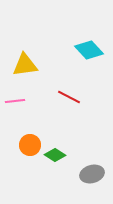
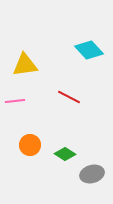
green diamond: moved 10 px right, 1 px up
